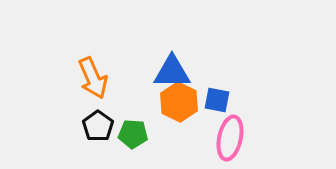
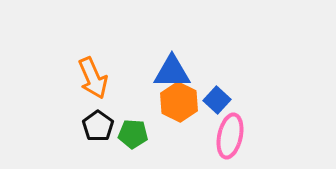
blue square: rotated 32 degrees clockwise
pink ellipse: moved 2 px up
